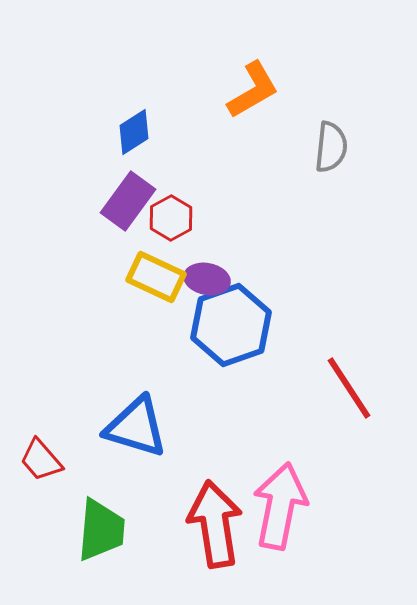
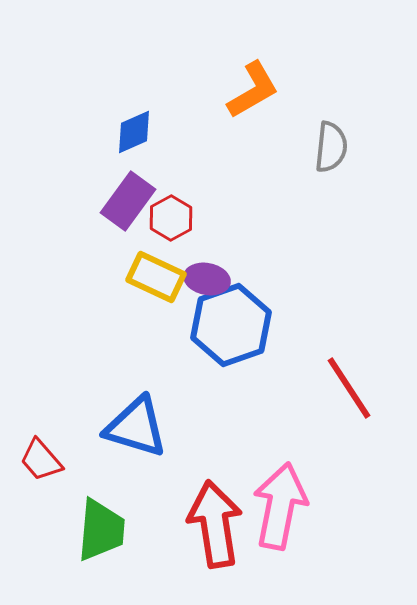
blue diamond: rotated 9 degrees clockwise
